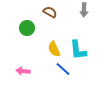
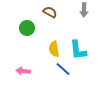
yellow semicircle: rotated 14 degrees clockwise
